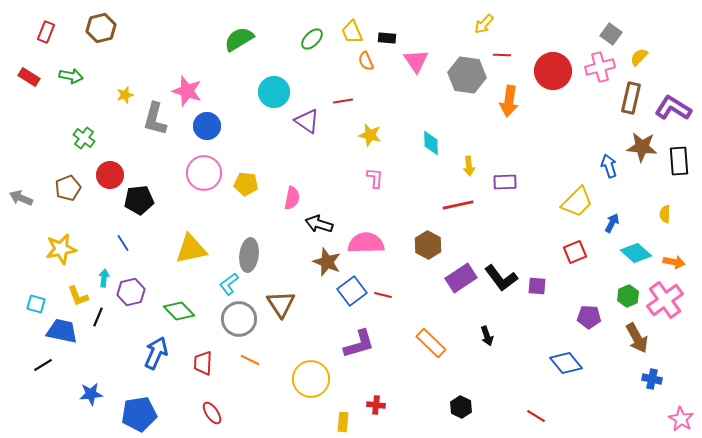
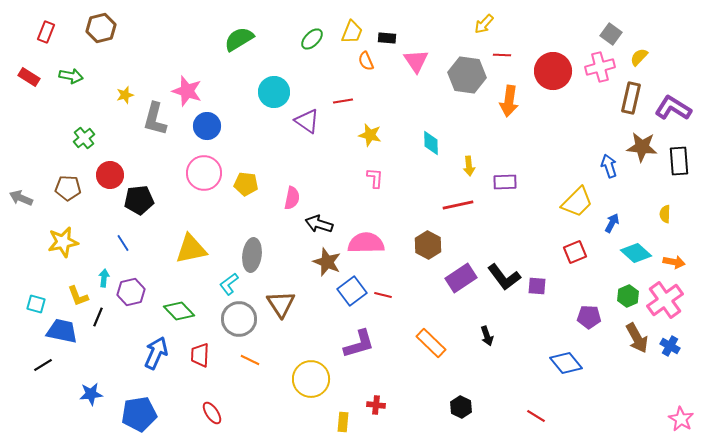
yellow trapezoid at (352, 32): rotated 135 degrees counterclockwise
green cross at (84, 138): rotated 15 degrees clockwise
brown pentagon at (68, 188): rotated 25 degrees clockwise
yellow star at (61, 249): moved 2 px right, 7 px up
gray ellipse at (249, 255): moved 3 px right
black L-shape at (501, 278): moved 3 px right, 1 px up
red trapezoid at (203, 363): moved 3 px left, 8 px up
blue cross at (652, 379): moved 18 px right, 33 px up; rotated 18 degrees clockwise
